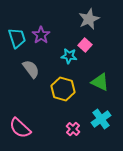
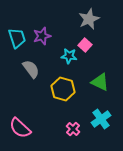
purple star: moved 1 px right, 1 px down; rotated 18 degrees clockwise
